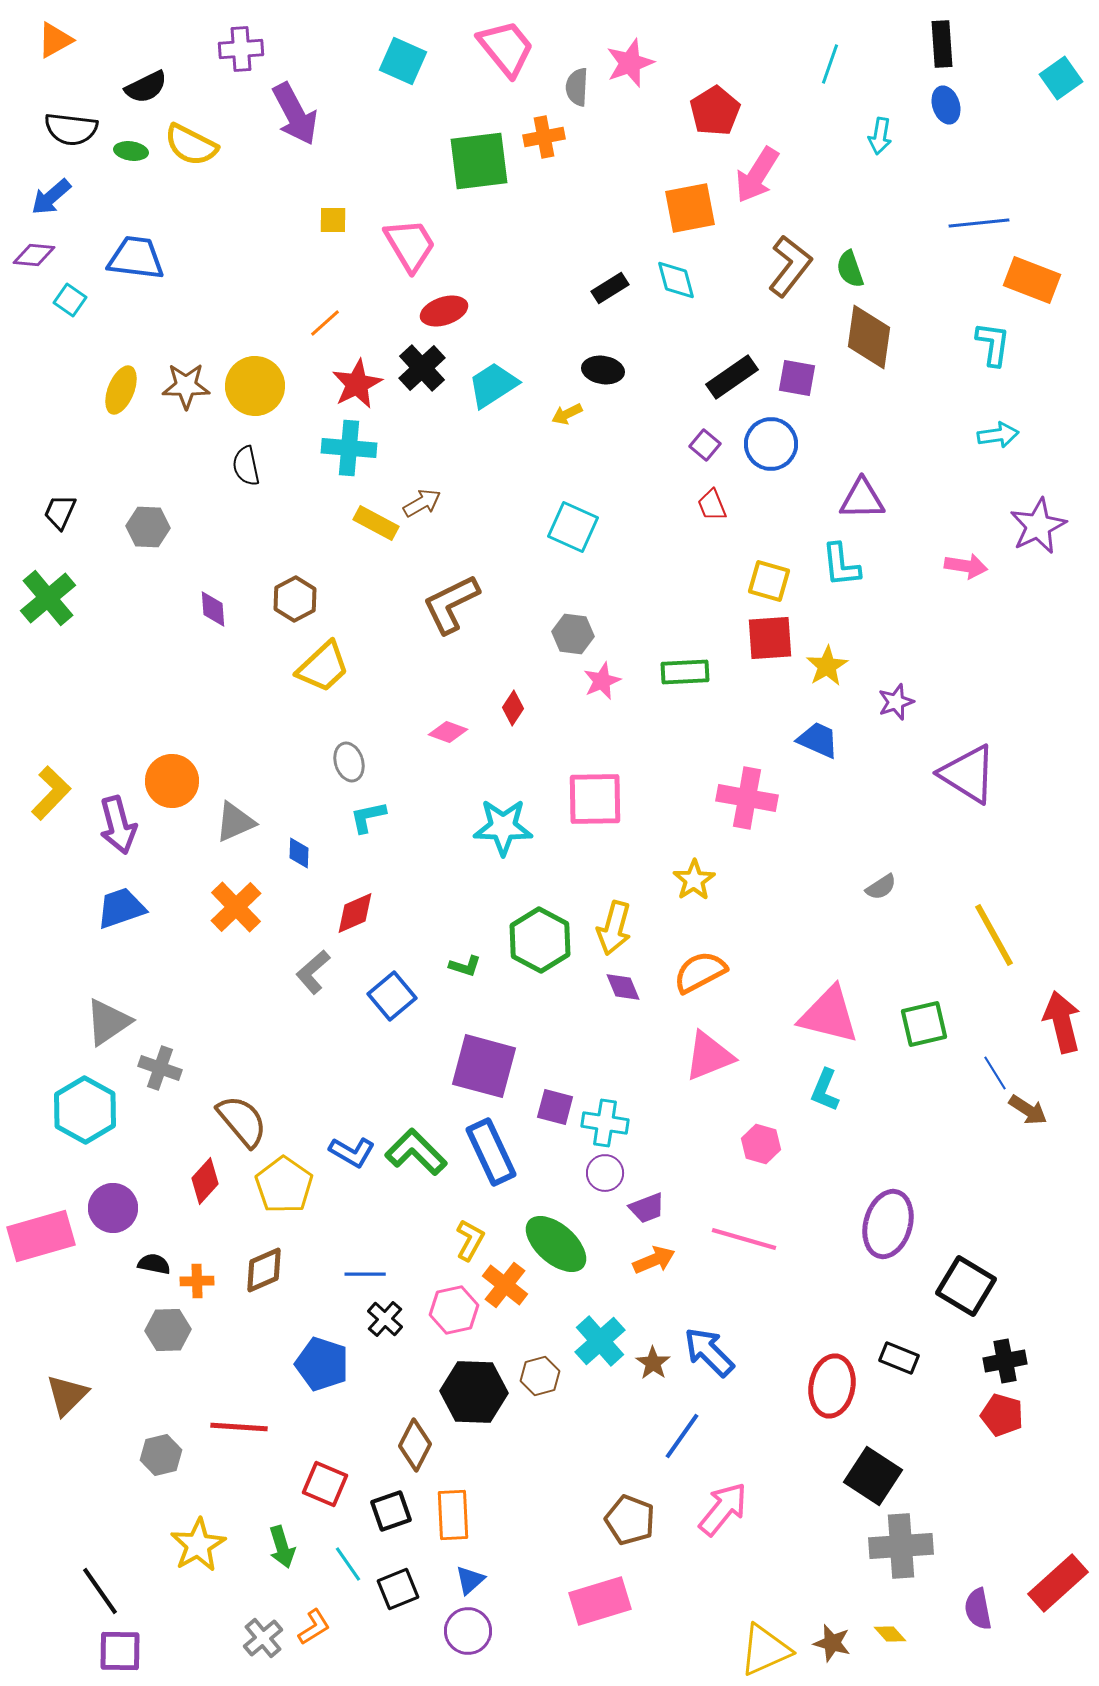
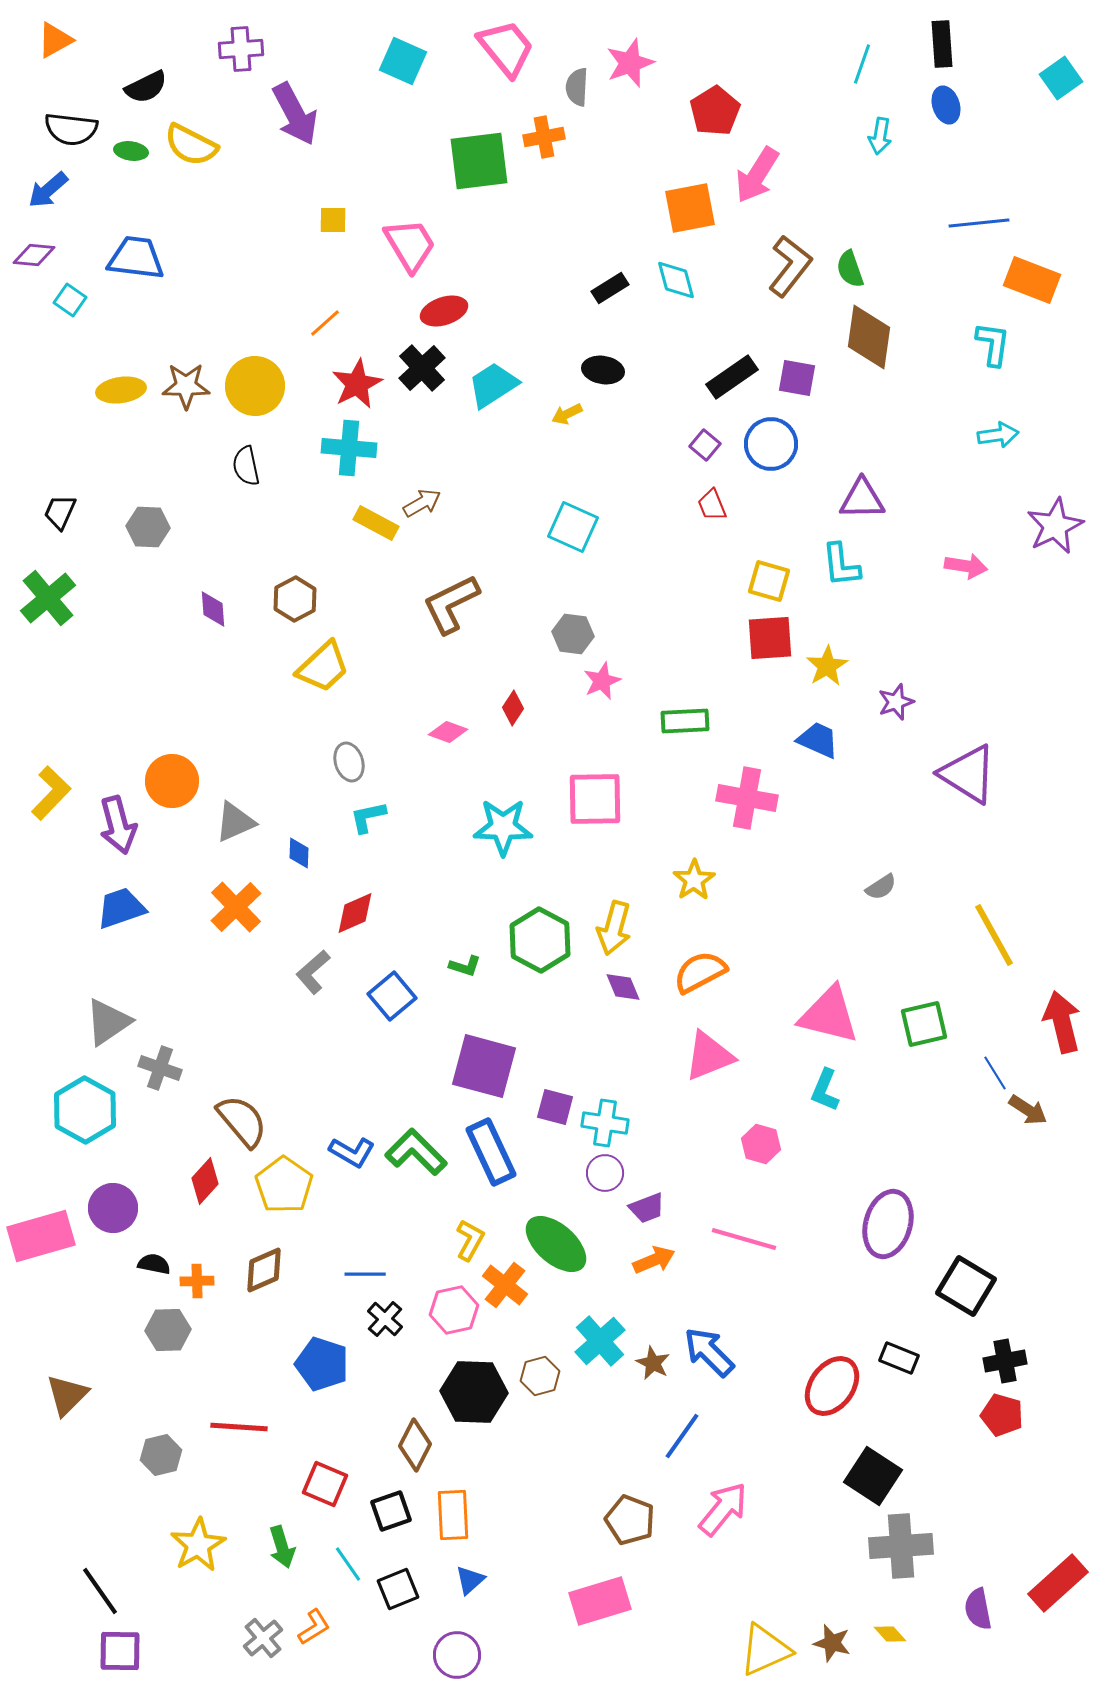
cyan line at (830, 64): moved 32 px right
blue arrow at (51, 197): moved 3 px left, 7 px up
yellow ellipse at (121, 390): rotated 60 degrees clockwise
purple star at (1038, 526): moved 17 px right
green rectangle at (685, 672): moved 49 px down
brown star at (653, 1363): rotated 8 degrees counterclockwise
red ellipse at (832, 1386): rotated 26 degrees clockwise
purple circle at (468, 1631): moved 11 px left, 24 px down
